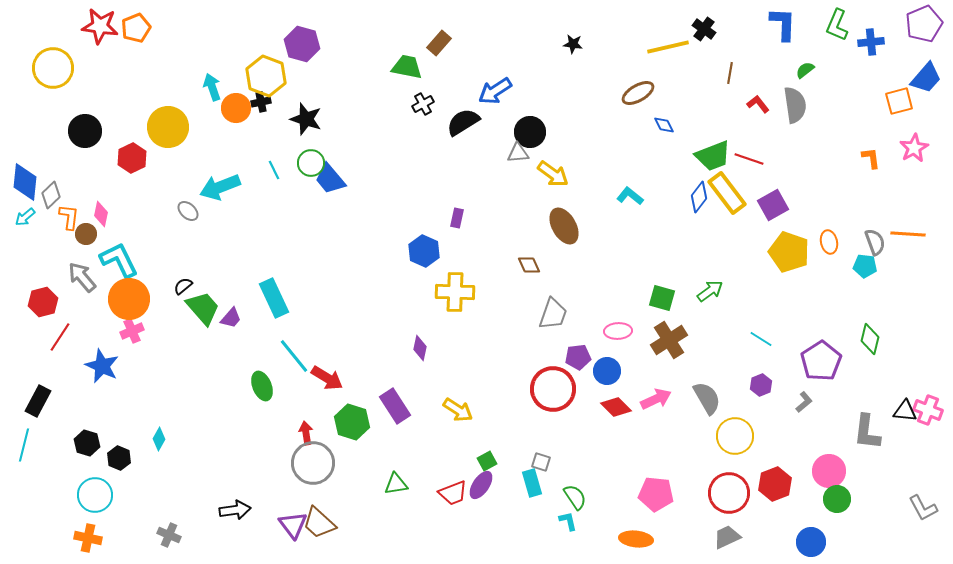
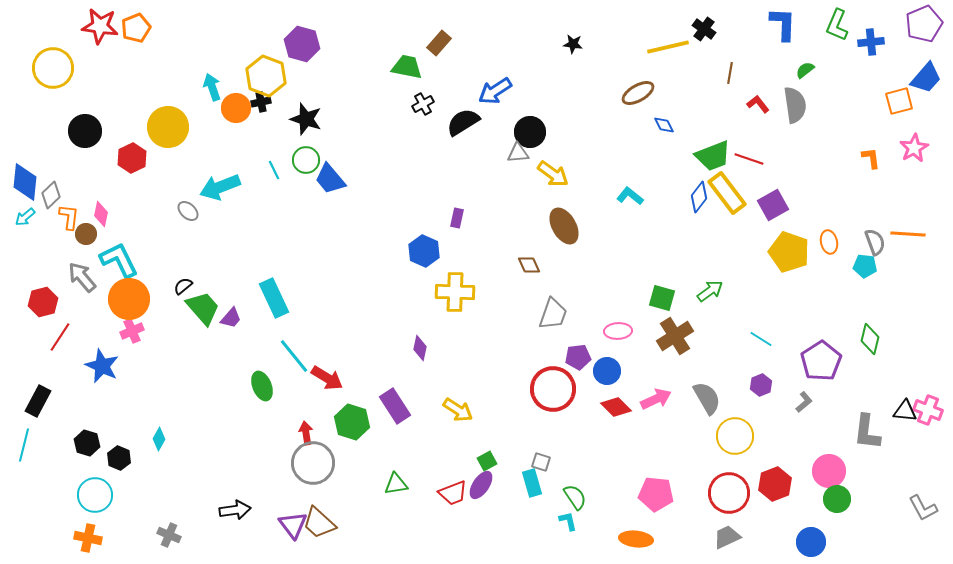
green circle at (311, 163): moved 5 px left, 3 px up
brown cross at (669, 340): moved 6 px right, 4 px up
